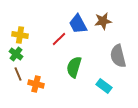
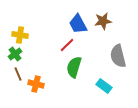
red line: moved 8 px right, 6 px down
green cross: moved 1 px left; rotated 16 degrees clockwise
